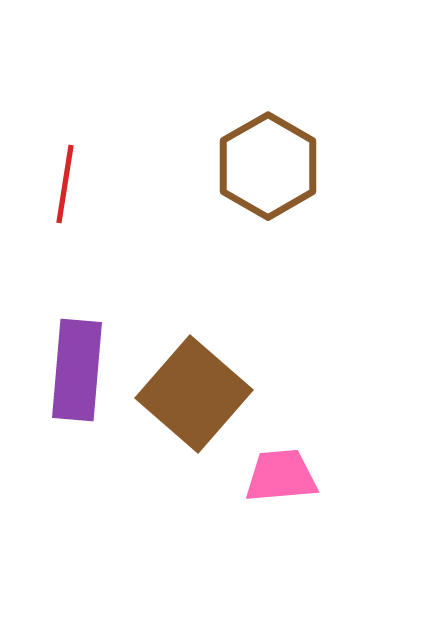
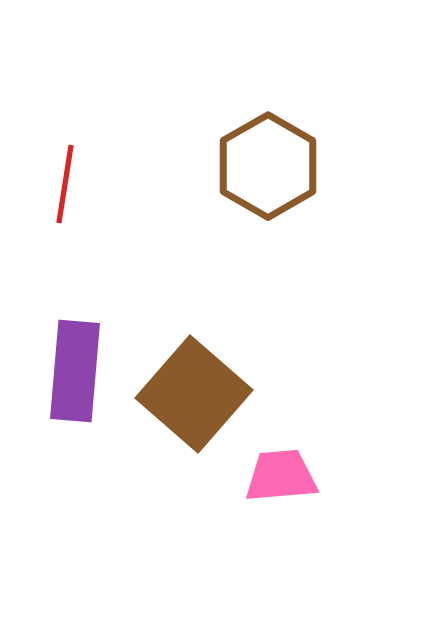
purple rectangle: moved 2 px left, 1 px down
